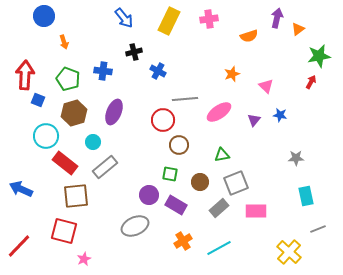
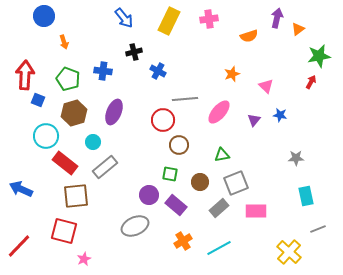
pink ellipse at (219, 112): rotated 15 degrees counterclockwise
purple rectangle at (176, 205): rotated 10 degrees clockwise
